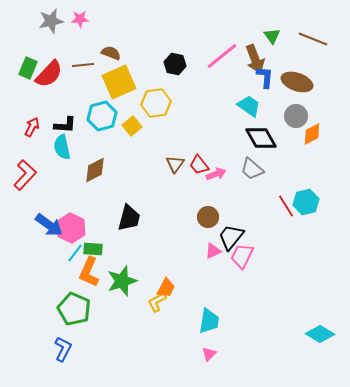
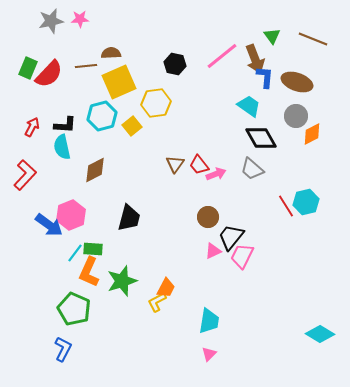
brown semicircle at (111, 53): rotated 24 degrees counterclockwise
brown line at (83, 65): moved 3 px right, 1 px down
pink hexagon at (71, 228): moved 13 px up; rotated 12 degrees clockwise
